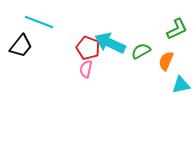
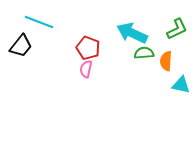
cyan arrow: moved 22 px right, 10 px up
green semicircle: moved 3 px right, 2 px down; rotated 24 degrees clockwise
orange semicircle: rotated 18 degrees counterclockwise
cyan triangle: rotated 24 degrees clockwise
